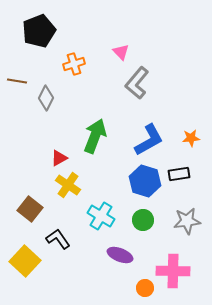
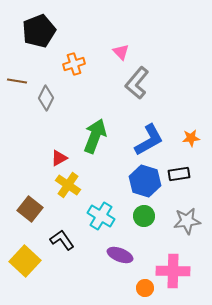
green circle: moved 1 px right, 4 px up
black L-shape: moved 4 px right, 1 px down
